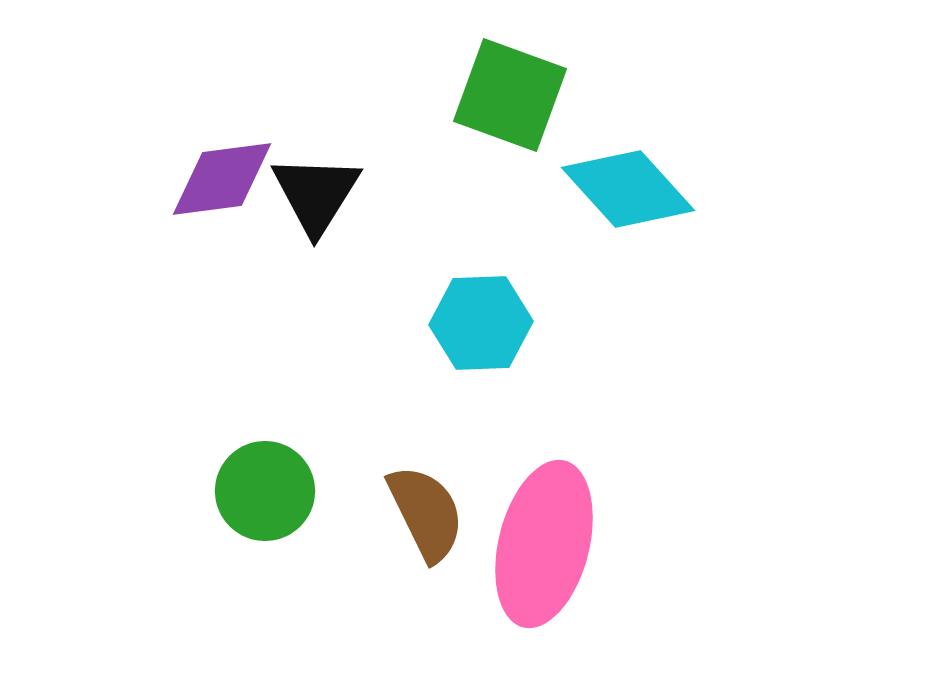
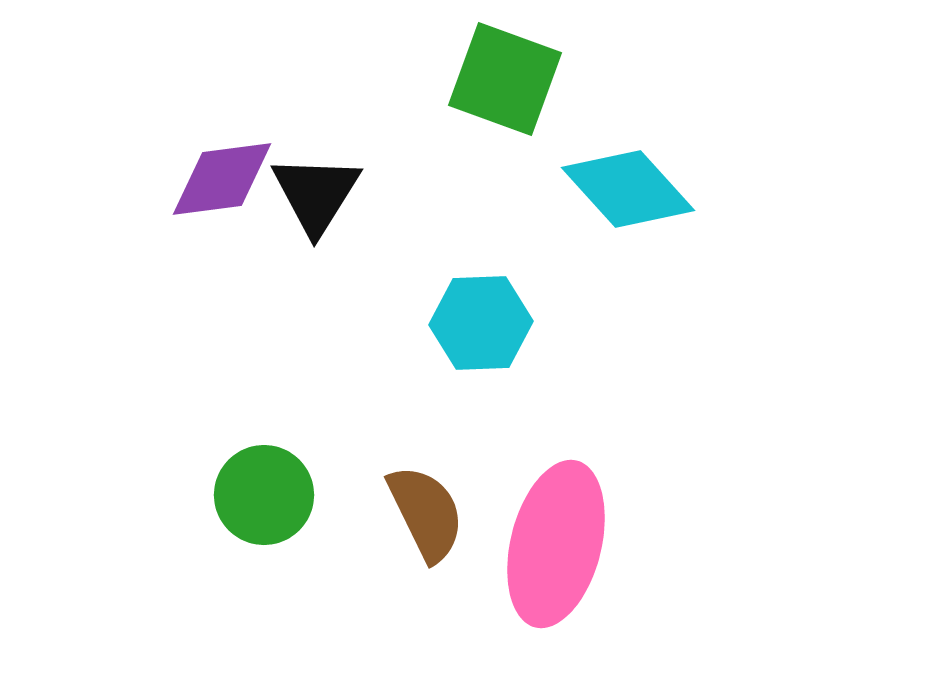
green square: moved 5 px left, 16 px up
green circle: moved 1 px left, 4 px down
pink ellipse: moved 12 px right
